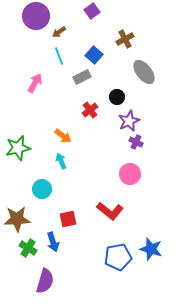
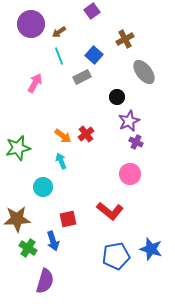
purple circle: moved 5 px left, 8 px down
red cross: moved 4 px left, 24 px down
cyan circle: moved 1 px right, 2 px up
blue arrow: moved 1 px up
blue pentagon: moved 2 px left, 1 px up
